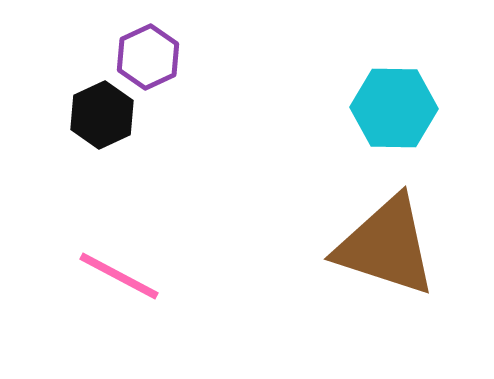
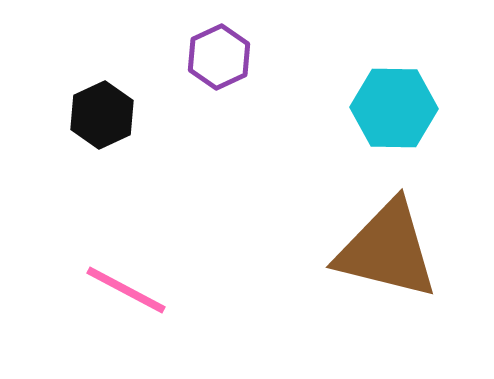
purple hexagon: moved 71 px right
brown triangle: moved 1 px right, 4 px down; rotated 4 degrees counterclockwise
pink line: moved 7 px right, 14 px down
